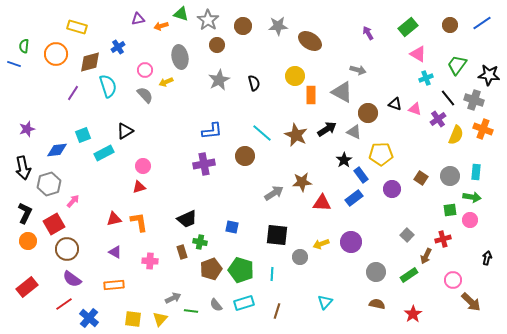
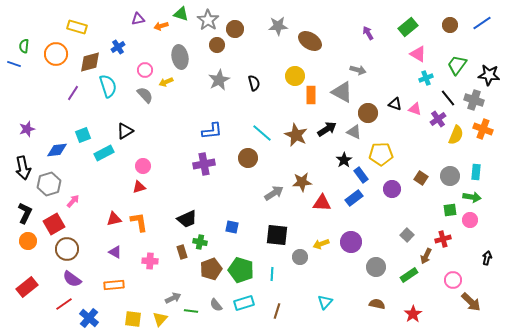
brown circle at (243, 26): moved 8 px left, 3 px down
brown circle at (245, 156): moved 3 px right, 2 px down
gray circle at (376, 272): moved 5 px up
